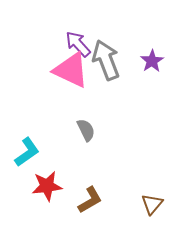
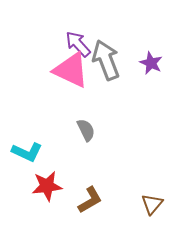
purple star: moved 1 px left, 2 px down; rotated 15 degrees counterclockwise
cyan L-shape: rotated 60 degrees clockwise
